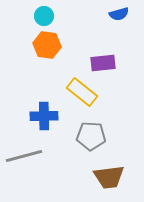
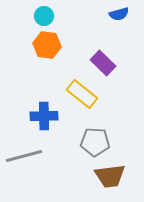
purple rectangle: rotated 50 degrees clockwise
yellow rectangle: moved 2 px down
gray pentagon: moved 4 px right, 6 px down
brown trapezoid: moved 1 px right, 1 px up
